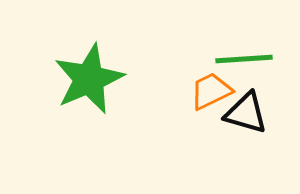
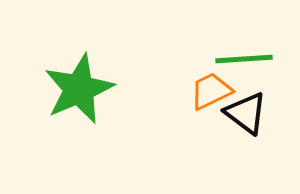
green star: moved 10 px left, 10 px down
black triangle: rotated 21 degrees clockwise
